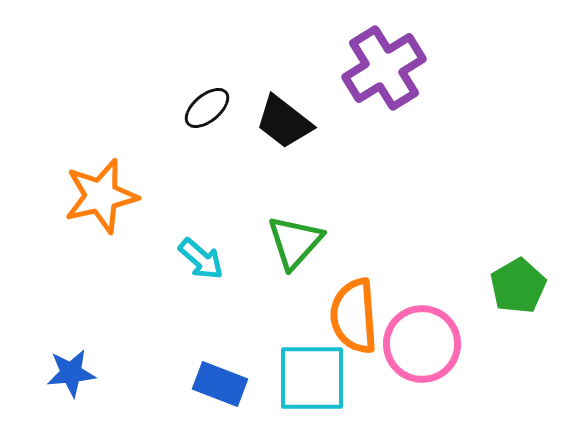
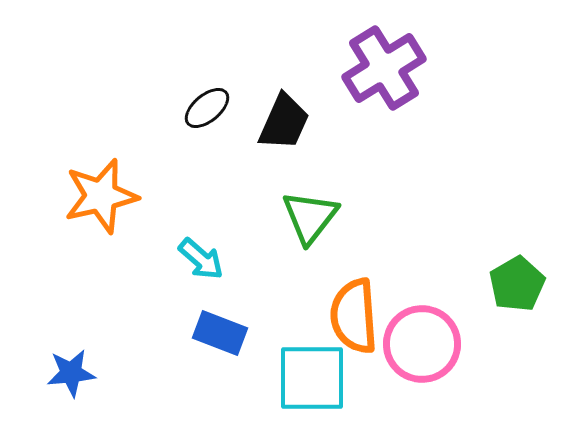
black trapezoid: rotated 104 degrees counterclockwise
green triangle: moved 15 px right, 25 px up; rotated 4 degrees counterclockwise
green pentagon: moved 1 px left, 2 px up
blue rectangle: moved 51 px up
